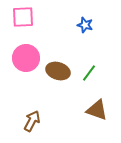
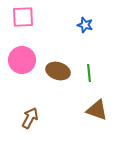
pink circle: moved 4 px left, 2 px down
green line: rotated 42 degrees counterclockwise
brown arrow: moved 2 px left, 3 px up
